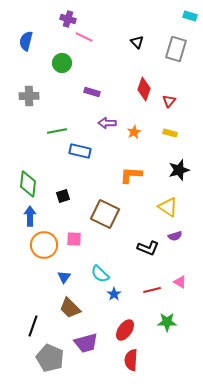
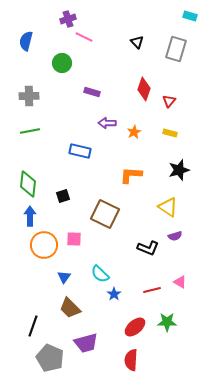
purple cross: rotated 35 degrees counterclockwise
green line: moved 27 px left
red ellipse: moved 10 px right, 3 px up; rotated 15 degrees clockwise
